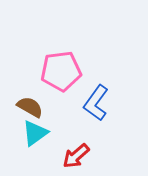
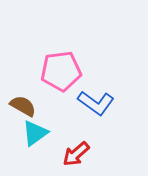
blue L-shape: rotated 90 degrees counterclockwise
brown semicircle: moved 7 px left, 1 px up
red arrow: moved 2 px up
